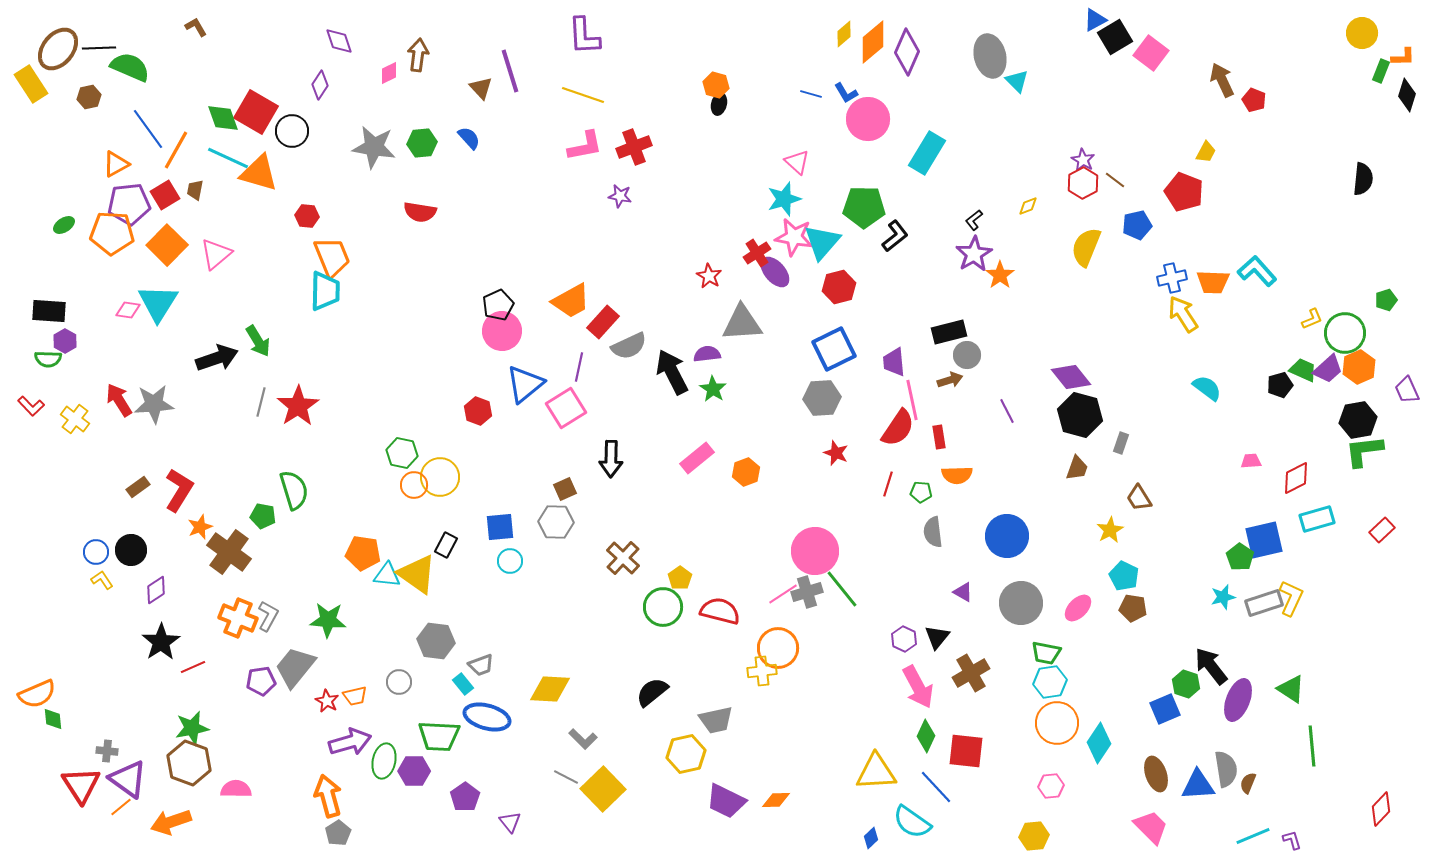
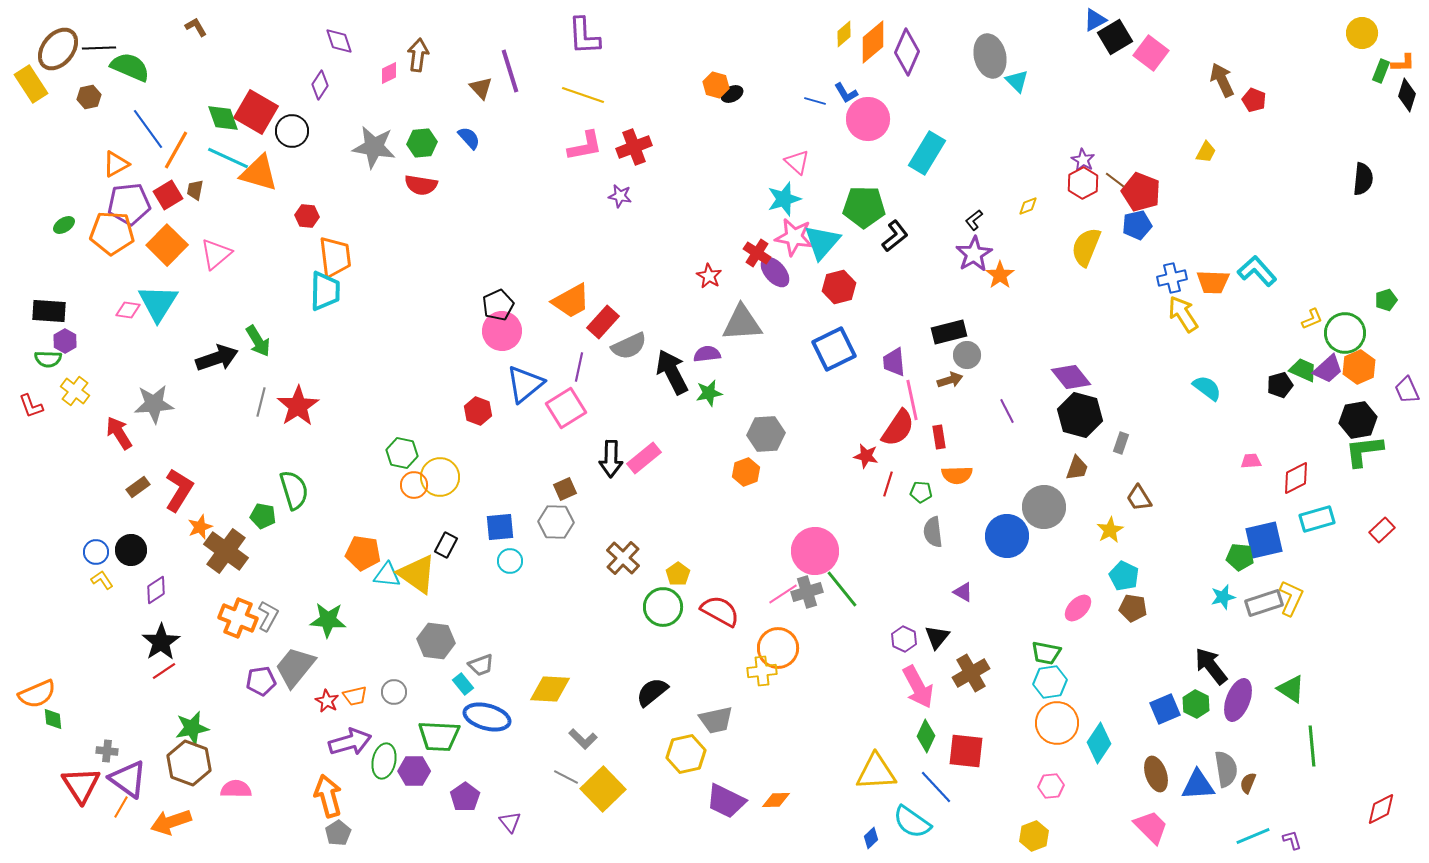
orange L-shape at (1403, 57): moved 6 px down
blue line at (811, 94): moved 4 px right, 7 px down
black ellipse at (719, 104): moved 13 px right, 10 px up; rotated 50 degrees clockwise
red pentagon at (1184, 192): moved 43 px left
red square at (165, 195): moved 3 px right
red semicircle at (420, 212): moved 1 px right, 27 px up
red cross at (757, 253): rotated 24 degrees counterclockwise
orange trapezoid at (332, 257): moved 3 px right; rotated 15 degrees clockwise
green star at (713, 389): moved 4 px left, 4 px down; rotated 28 degrees clockwise
gray hexagon at (822, 398): moved 56 px left, 36 px down
red arrow at (119, 400): moved 33 px down
red L-shape at (31, 406): rotated 24 degrees clockwise
yellow cross at (75, 419): moved 28 px up
red star at (836, 453): moved 30 px right, 3 px down; rotated 10 degrees counterclockwise
pink rectangle at (697, 458): moved 53 px left
brown cross at (229, 552): moved 3 px left, 1 px up
green pentagon at (1240, 557): rotated 28 degrees counterclockwise
yellow pentagon at (680, 578): moved 2 px left, 4 px up
gray circle at (1021, 603): moved 23 px right, 96 px up
red semicircle at (720, 611): rotated 15 degrees clockwise
red line at (193, 667): moved 29 px left, 4 px down; rotated 10 degrees counterclockwise
gray circle at (399, 682): moved 5 px left, 10 px down
green hexagon at (1186, 684): moved 10 px right, 20 px down; rotated 8 degrees clockwise
orange line at (121, 807): rotated 20 degrees counterclockwise
red diamond at (1381, 809): rotated 20 degrees clockwise
yellow hexagon at (1034, 836): rotated 16 degrees counterclockwise
